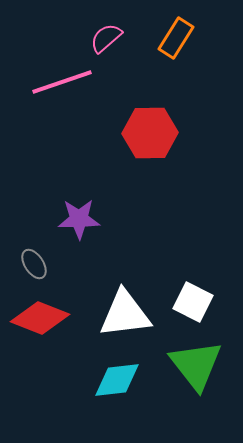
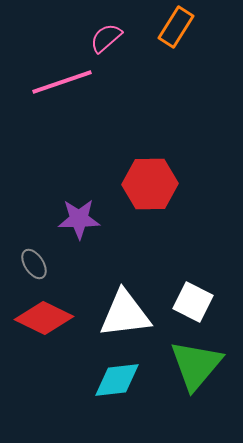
orange rectangle: moved 11 px up
red hexagon: moved 51 px down
red diamond: moved 4 px right; rotated 4 degrees clockwise
green triangle: rotated 18 degrees clockwise
